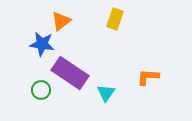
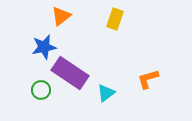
orange triangle: moved 5 px up
blue star: moved 2 px right, 3 px down; rotated 20 degrees counterclockwise
orange L-shape: moved 2 px down; rotated 20 degrees counterclockwise
cyan triangle: rotated 18 degrees clockwise
